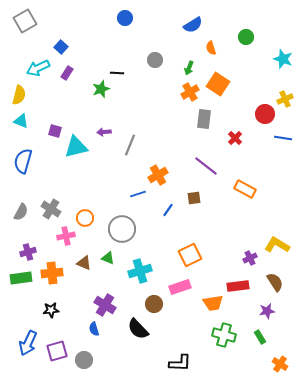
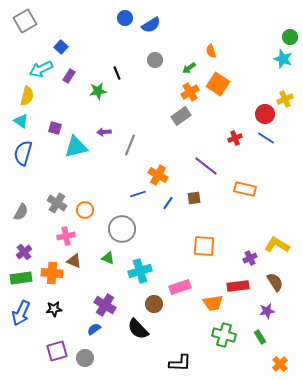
blue semicircle at (193, 25): moved 42 px left
green circle at (246, 37): moved 44 px right
orange semicircle at (211, 48): moved 3 px down
cyan arrow at (38, 68): moved 3 px right, 1 px down
green arrow at (189, 68): rotated 32 degrees clockwise
purple rectangle at (67, 73): moved 2 px right, 3 px down
black line at (117, 73): rotated 64 degrees clockwise
green star at (101, 89): moved 3 px left, 2 px down; rotated 12 degrees clockwise
yellow semicircle at (19, 95): moved 8 px right, 1 px down
gray rectangle at (204, 119): moved 23 px left, 3 px up; rotated 48 degrees clockwise
cyan triangle at (21, 121): rotated 14 degrees clockwise
purple square at (55, 131): moved 3 px up
red cross at (235, 138): rotated 24 degrees clockwise
blue line at (283, 138): moved 17 px left; rotated 24 degrees clockwise
blue semicircle at (23, 161): moved 8 px up
orange cross at (158, 175): rotated 30 degrees counterclockwise
orange rectangle at (245, 189): rotated 15 degrees counterclockwise
gray cross at (51, 209): moved 6 px right, 6 px up
blue line at (168, 210): moved 7 px up
orange circle at (85, 218): moved 8 px up
purple cross at (28, 252): moved 4 px left; rotated 21 degrees counterclockwise
orange square at (190, 255): moved 14 px right, 9 px up; rotated 30 degrees clockwise
brown triangle at (84, 263): moved 10 px left, 2 px up
orange cross at (52, 273): rotated 10 degrees clockwise
black star at (51, 310): moved 3 px right, 1 px up
blue semicircle at (94, 329): rotated 72 degrees clockwise
blue arrow at (28, 343): moved 7 px left, 30 px up
gray circle at (84, 360): moved 1 px right, 2 px up
orange cross at (280, 364): rotated 14 degrees clockwise
